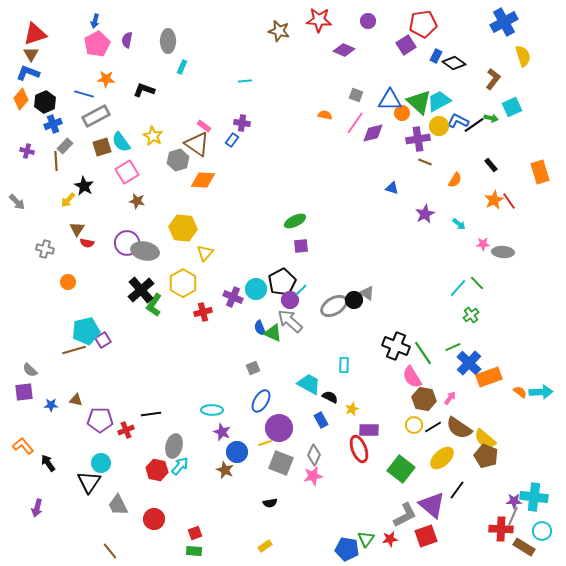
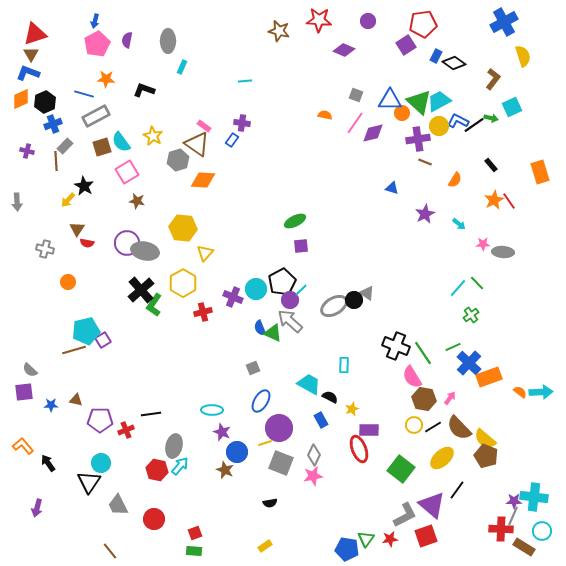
orange diamond at (21, 99): rotated 25 degrees clockwise
gray arrow at (17, 202): rotated 42 degrees clockwise
brown semicircle at (459, 428): rotated 12 degrees clockwise
